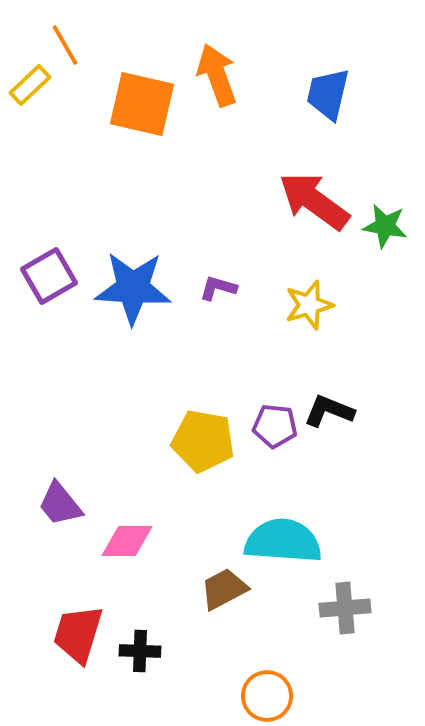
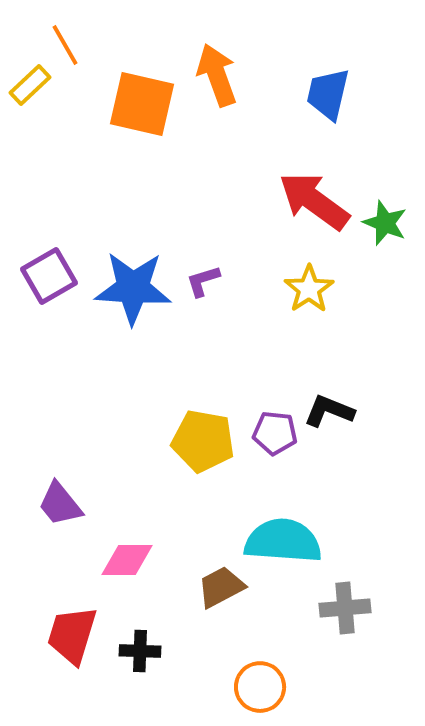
green star: moved 3 px up; rotated 12 degrees clockwise
purple L-shape: moved 15 px left, 7 px up; rotated 33 degrees counterclockwise
yellow star: moved 16 px up; rotated 18 degrees counterclockwise
purple pentagon: moved 7 px down
pink diamond: moved 19 px down
brown trapezoid: moved 3 px left, 2 px up
red trapezoid: moved 6 px left, 1 px down
orange circle: moved 7 px left, 9 px up
